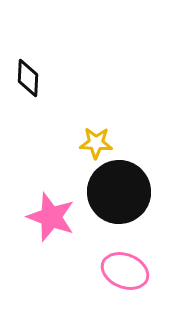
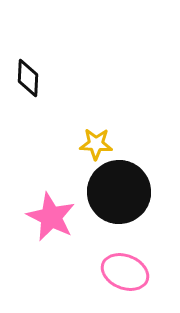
yellow star: moved 1 px down
pink star: rotated 6 degrees clockwise
pink ellipse: moved 1 px down
